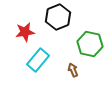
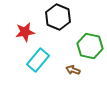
black hexagon: rotated 15 degrees counterclockwise
green hexagon: moved 2 px down
brown arrow: rotated 48 degrees counterclockwise
